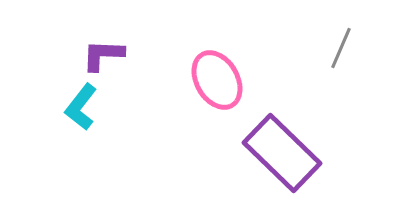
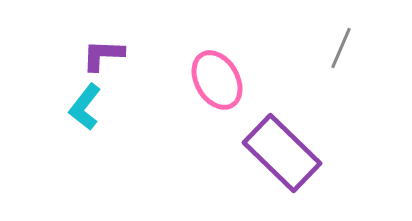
cyan L-shape: moved 4 px right
